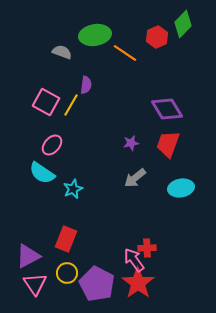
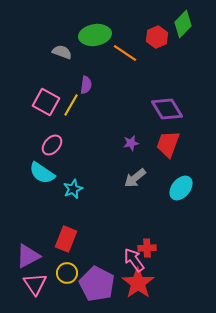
cyan ellipse: rotated 40 degrees counterclockwise
